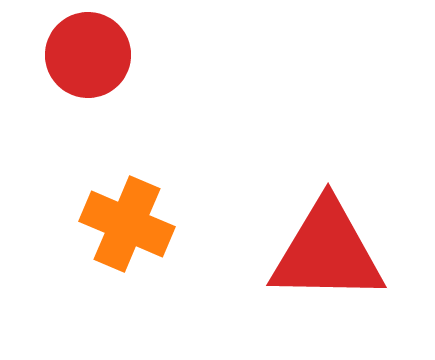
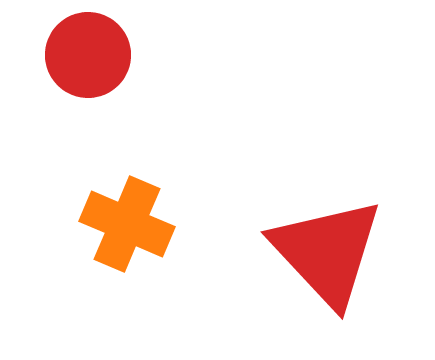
red triangle: rotated 46 degrees clockwise
